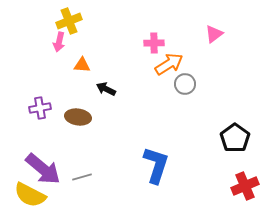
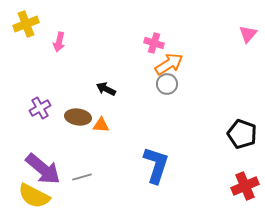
yellow cross: moved 43 px left, 3 px down
pink triangle: moved 34 px right; rotated 12 degrees counterclockwise
pink cross: rotated 18 degrees clockwise
orange triangle: moved 19 px right, 60 px down
gray circle: moved 18 px left
purple cross: rotated 20 degrees counterclockwise
black pentagon: moved 7 px right, 4 px up; rotated 16 degrees counterclockwise
yellow semicircle: moved 4 px right, 1 px down
